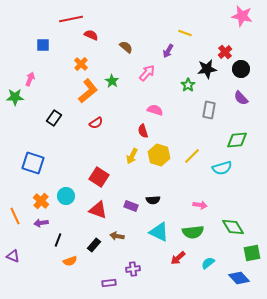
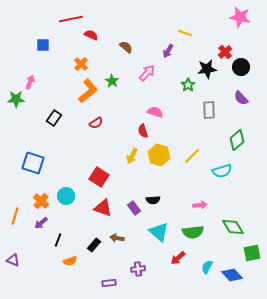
pink star at (242, 16): moved 2 px left, 1 px down
black circle at (241, 69): moved 2 px up
pink arrow at (30, 79): moved 3 px down
green star at (15, 97): moved 1 px right, 2 px down
pink semicircle at (155, 110): moved 2 px down
gray rectangle at (209, 110): rotated 12 degrees counterclockwise
green diamond at (237, 140): rotated 35 degrees counterclockwise
cyan semicircle at (222, 168): moved 3 px down
pink arrow at (200, 205): rotated 16 degrees counterclockwise
purple rectangle at (131, 206): moved 3 px right, 2 px down; rotated 32 degrees clockwise
red triangle at (98, 210): moved 5 px right, 2 px up
orange line at (15, 216): rotated 42 degrees clockwise
purple arrow at (41, 223): rotated 32 degrees counterclockwise
cyan triangle at (159, 232): rotated 15 degrees clockwise
brown arrow at (117, 236): moved 2 px down
purple triangle at (13, 256): moved 4 px down
cyan semicircle at (208, 263): moved 1 px left, 4 px down; rotated 24 degrees counterclockwise
purple cross at (133, 269): moved 5 px right
blue diamond at (239, 278): moved 7 px left, 3 px up
